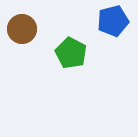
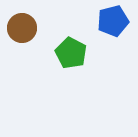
brown circle: moved 1 px up
